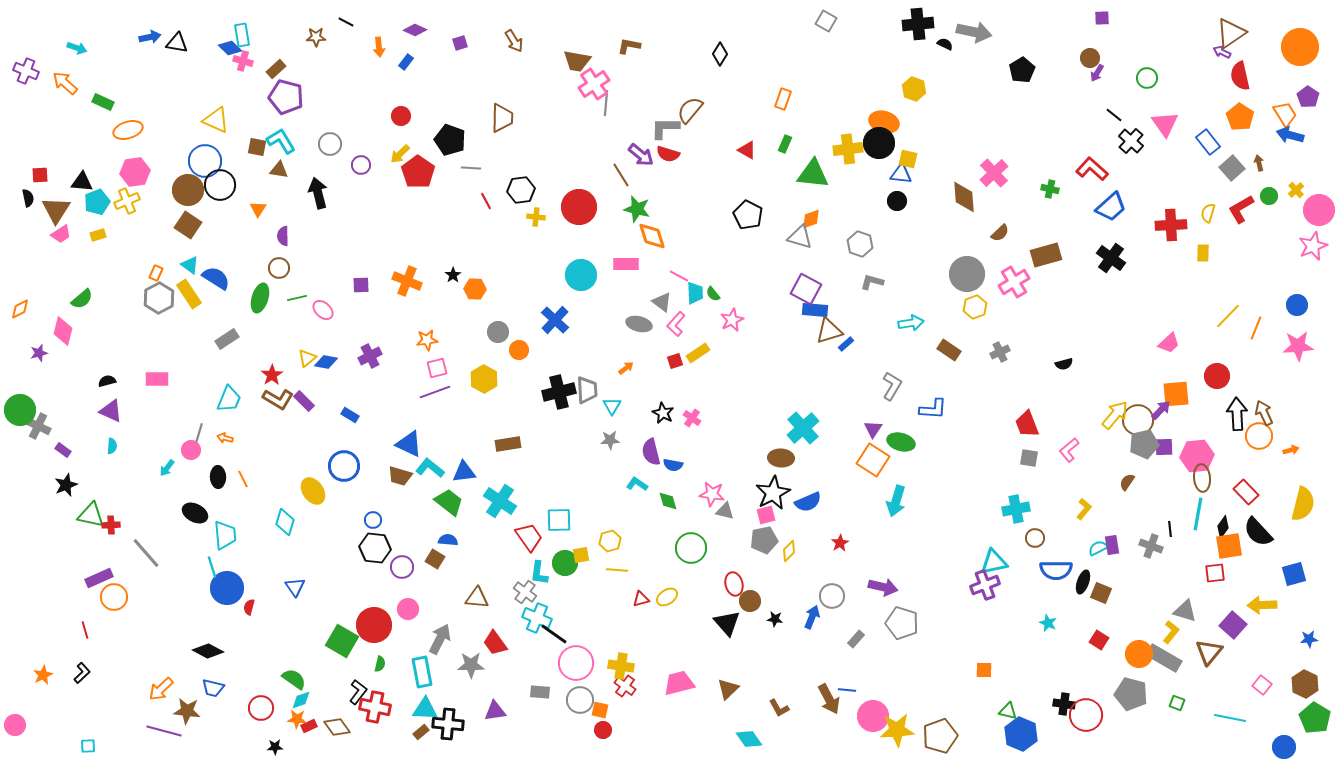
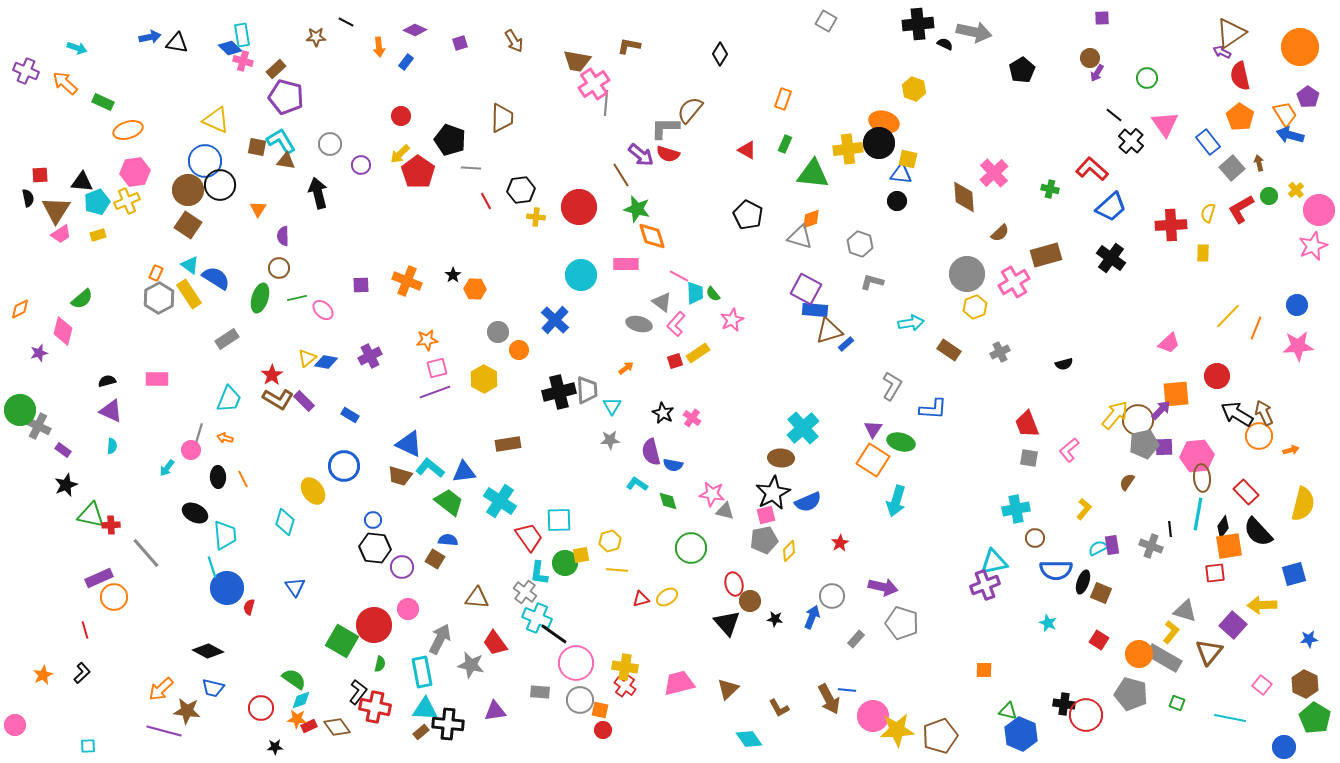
brown triangle at (279, 170): moved 7 px right, 9 px up
black arrow at (1237, 414): rotated 56 degrees counterclockwise
gray star at (471, 665): rotated 12 degrees clockwise
yellow cross at (621, 666): moved 4 px right, 1 px down
